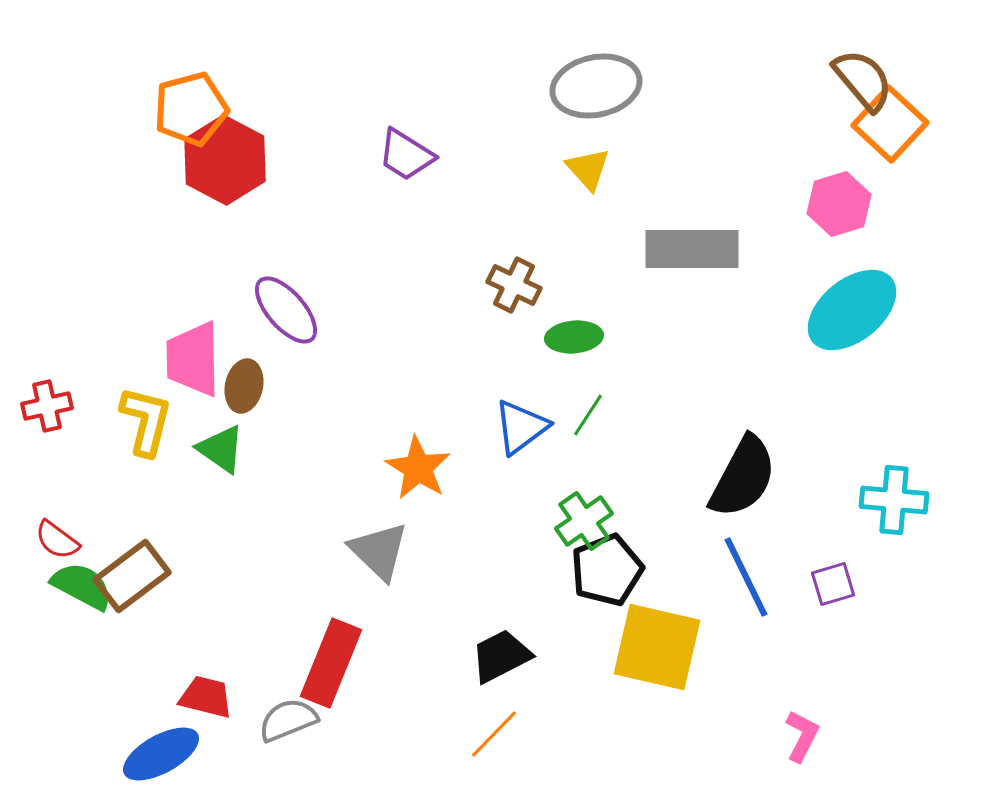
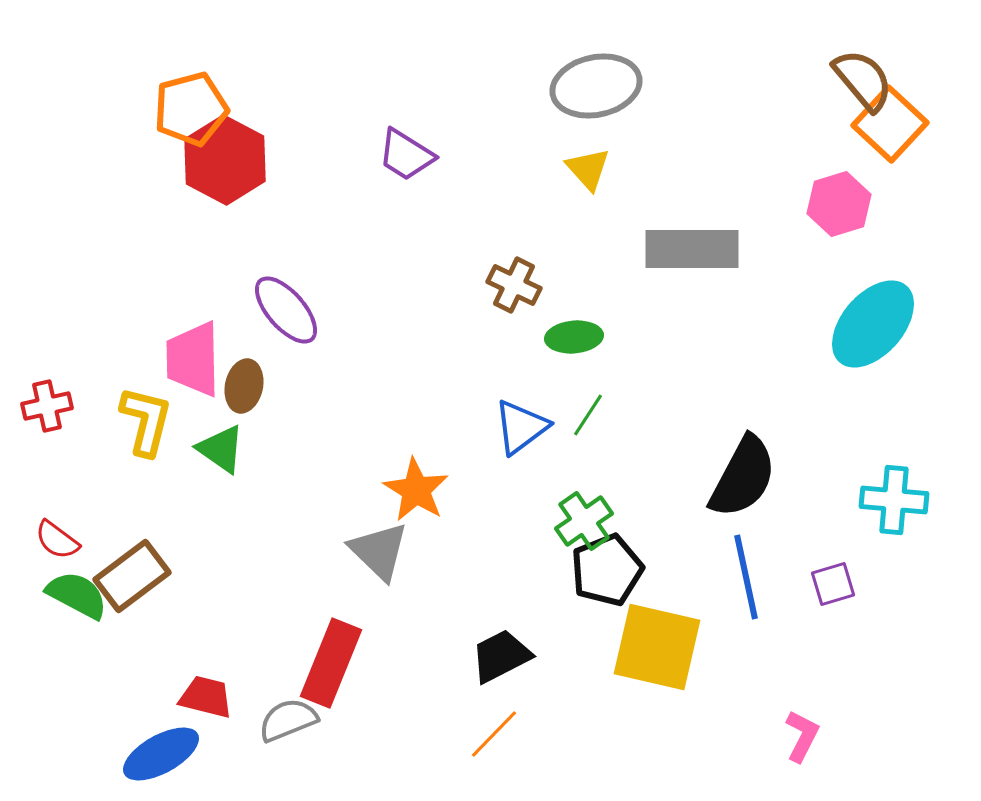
cyan ellipse: moved 21 px right, 14 px down; rotated 10 degrees counterclockwise
orange star: moved 2 px left, 22 px down
blue line: rotated 14 degrees clockwise
green semicircle: moved 5 px left, 9 px down
